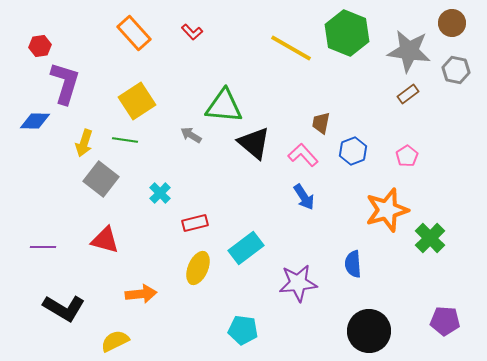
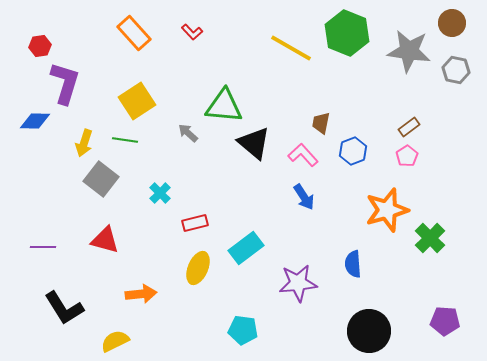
brown rectangle: moved 1 px right, 33 px down
gray arrow: moved 3 px left, 2 px up; rotated 10 degrees clockwise
black L-shape: rotated 27 degrees clockwise
